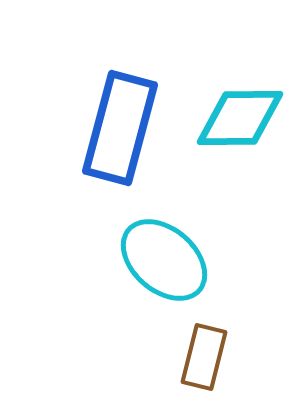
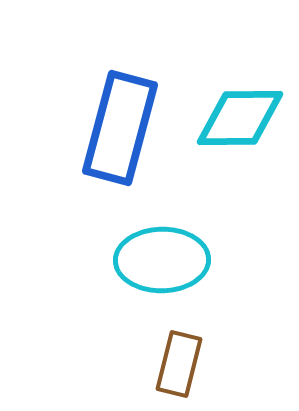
cyan ellipse: moved 2 px left; rotated 42 degrees counterclockwise
brown rectangle: moved 25 px left, 7 px down
